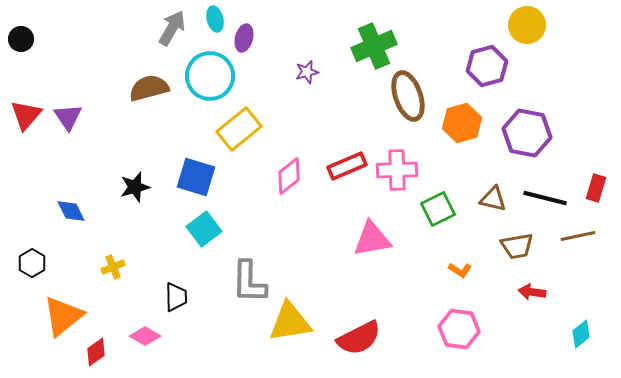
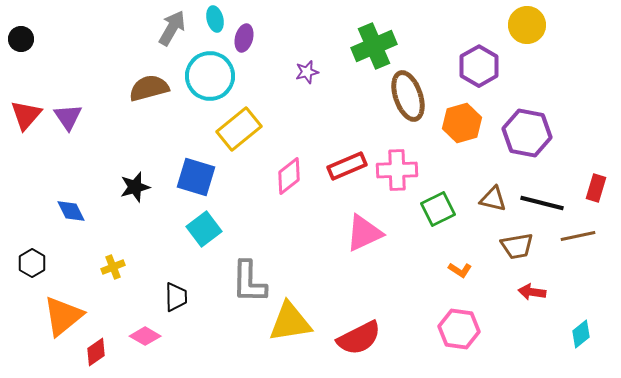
purple hexagon at (487, 66): moved 8 px left; rotated 15 degrees counterclockwise
black line at (545, 198): moved 3 px left, 5 px down
pink triangle at (372, 239): moved 8 px left, 6 px up; rotated 15 degrees counterclockwise
